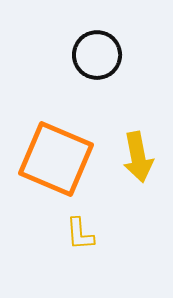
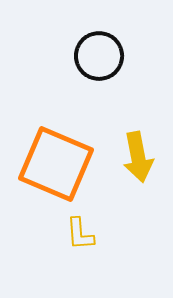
black circle: moved 2 px right, 1 px down
orange square: moved 5 px down
